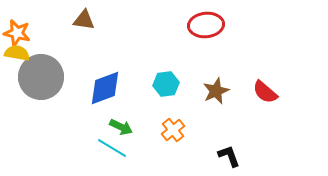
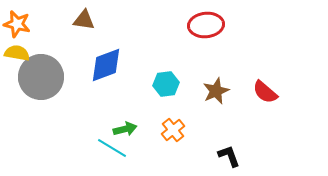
orange star: moved 9 px up
blue diamond: moved 1 px right, 23 px up
green arrow: moved 4 px right, 2 px down; rotated 40 degrees counterclockwise
